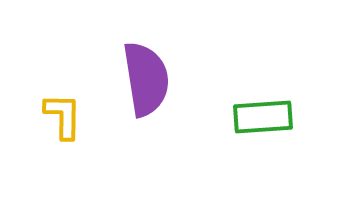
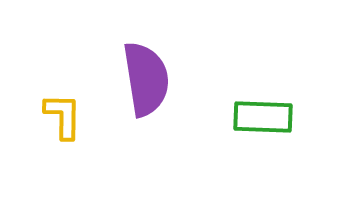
green rectangle: rotated 6 degrees clockwise
